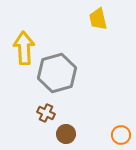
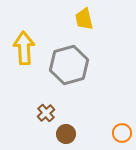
yellow trapezoid: moved 14 px left
gray hexagon: moved 12 px right, 8 px up
brown cross: rotated 24 degrees clockwise
orange circle: moved 1 px right, 2 px up
